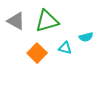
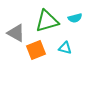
gray triangle: moved 12 px down
cyan semicircle: moved 11 px left, 19 px up
orange square: moved 1 px left, 3 px up; rotated 24 degrees clockwise
